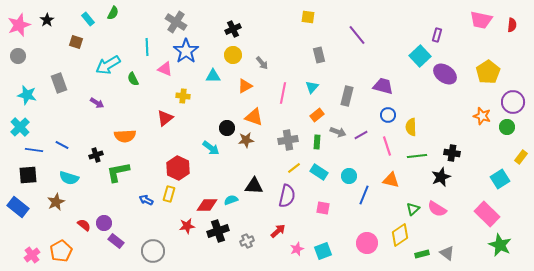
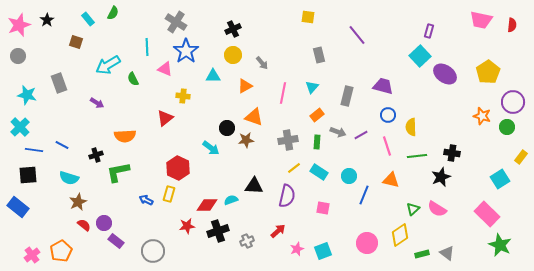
purple rectangle at (437, 35): moved 8 px left, 4 px up
brown star at (56, 202): moved 22 px right
